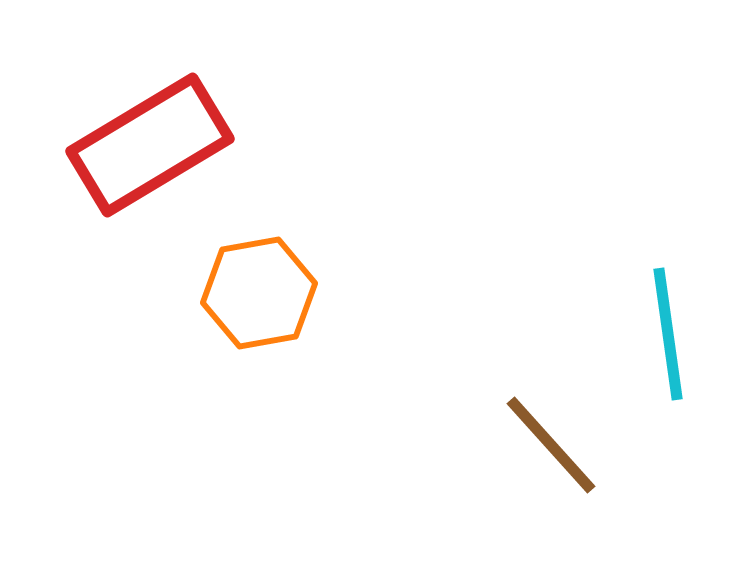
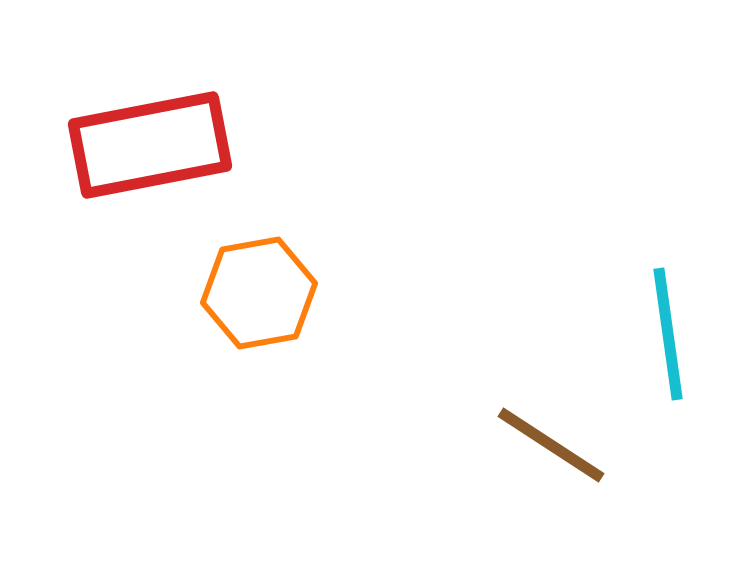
red rectangle: rotated 20 degrees clockwise
brown line: rotated 15 degrees counterclockwise
